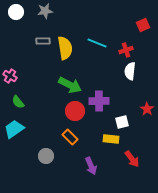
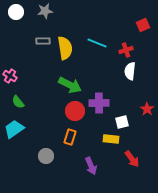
purple cross: moved 2 px down
orange rectangle: rotated 63 degrees clockwise
